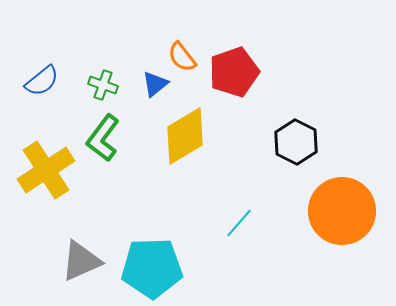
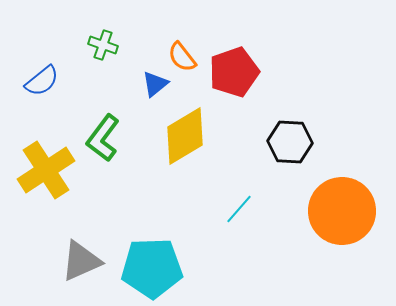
green cross: moved 40 px up
black hexagon: moved 6 px left; rotated 24 degrees counterclockwise
cyan line: moved 14 px up
